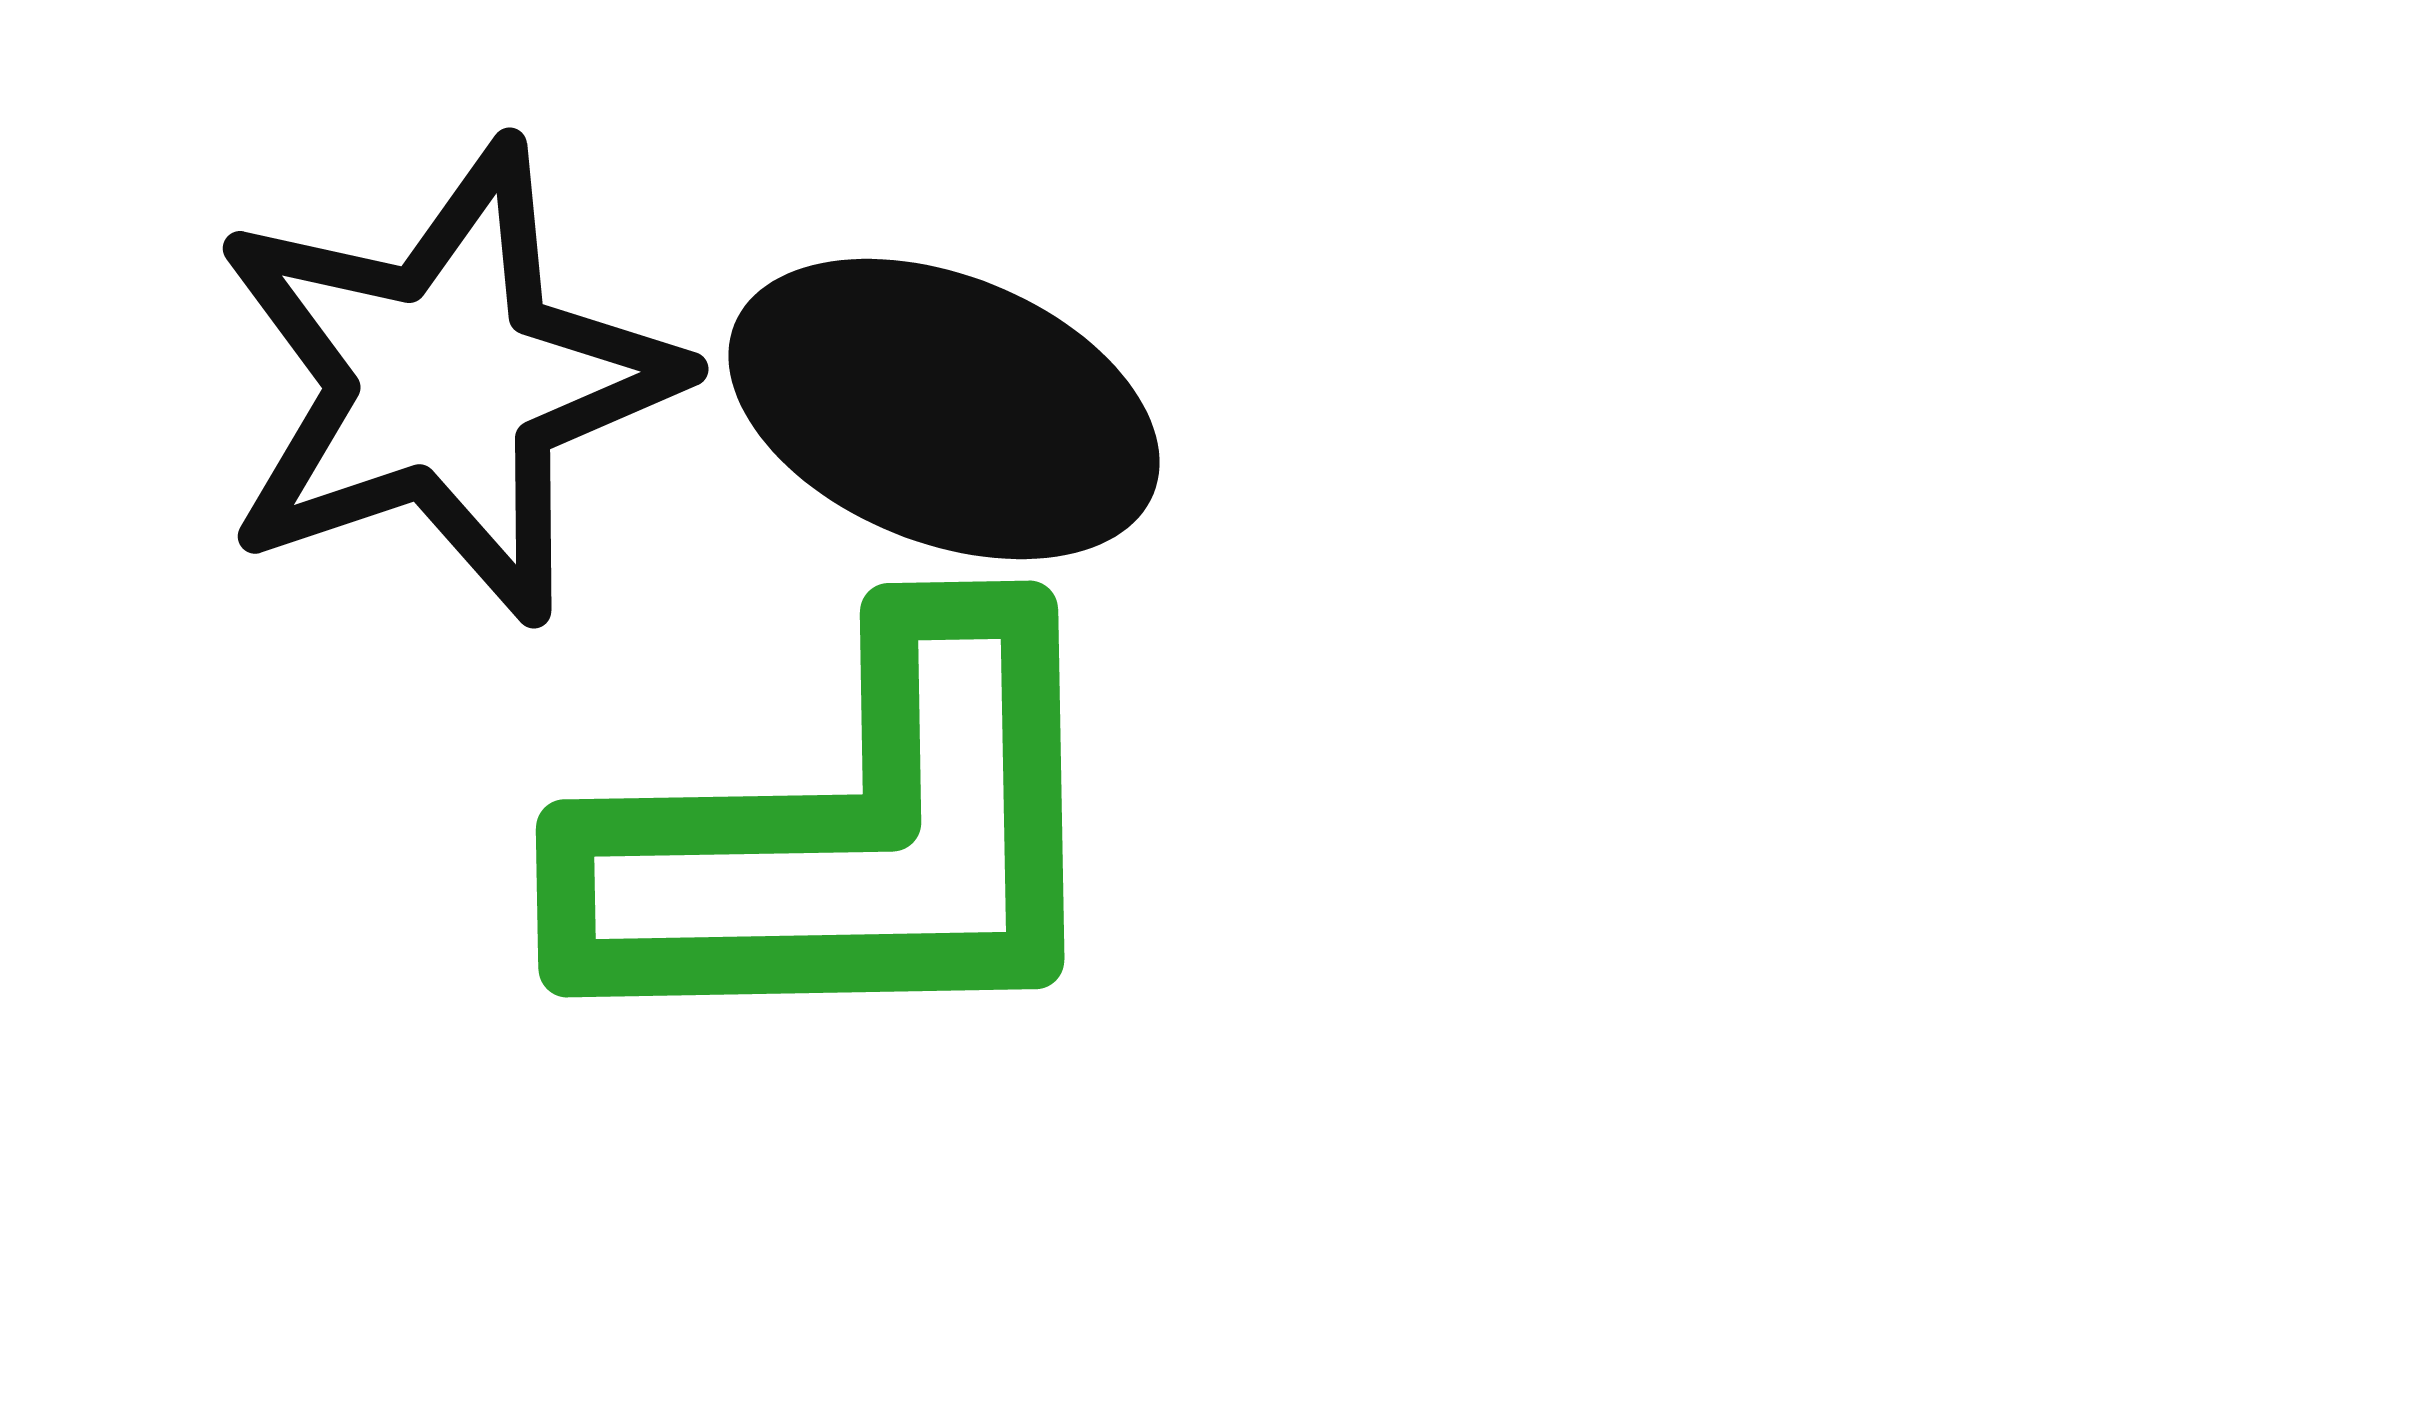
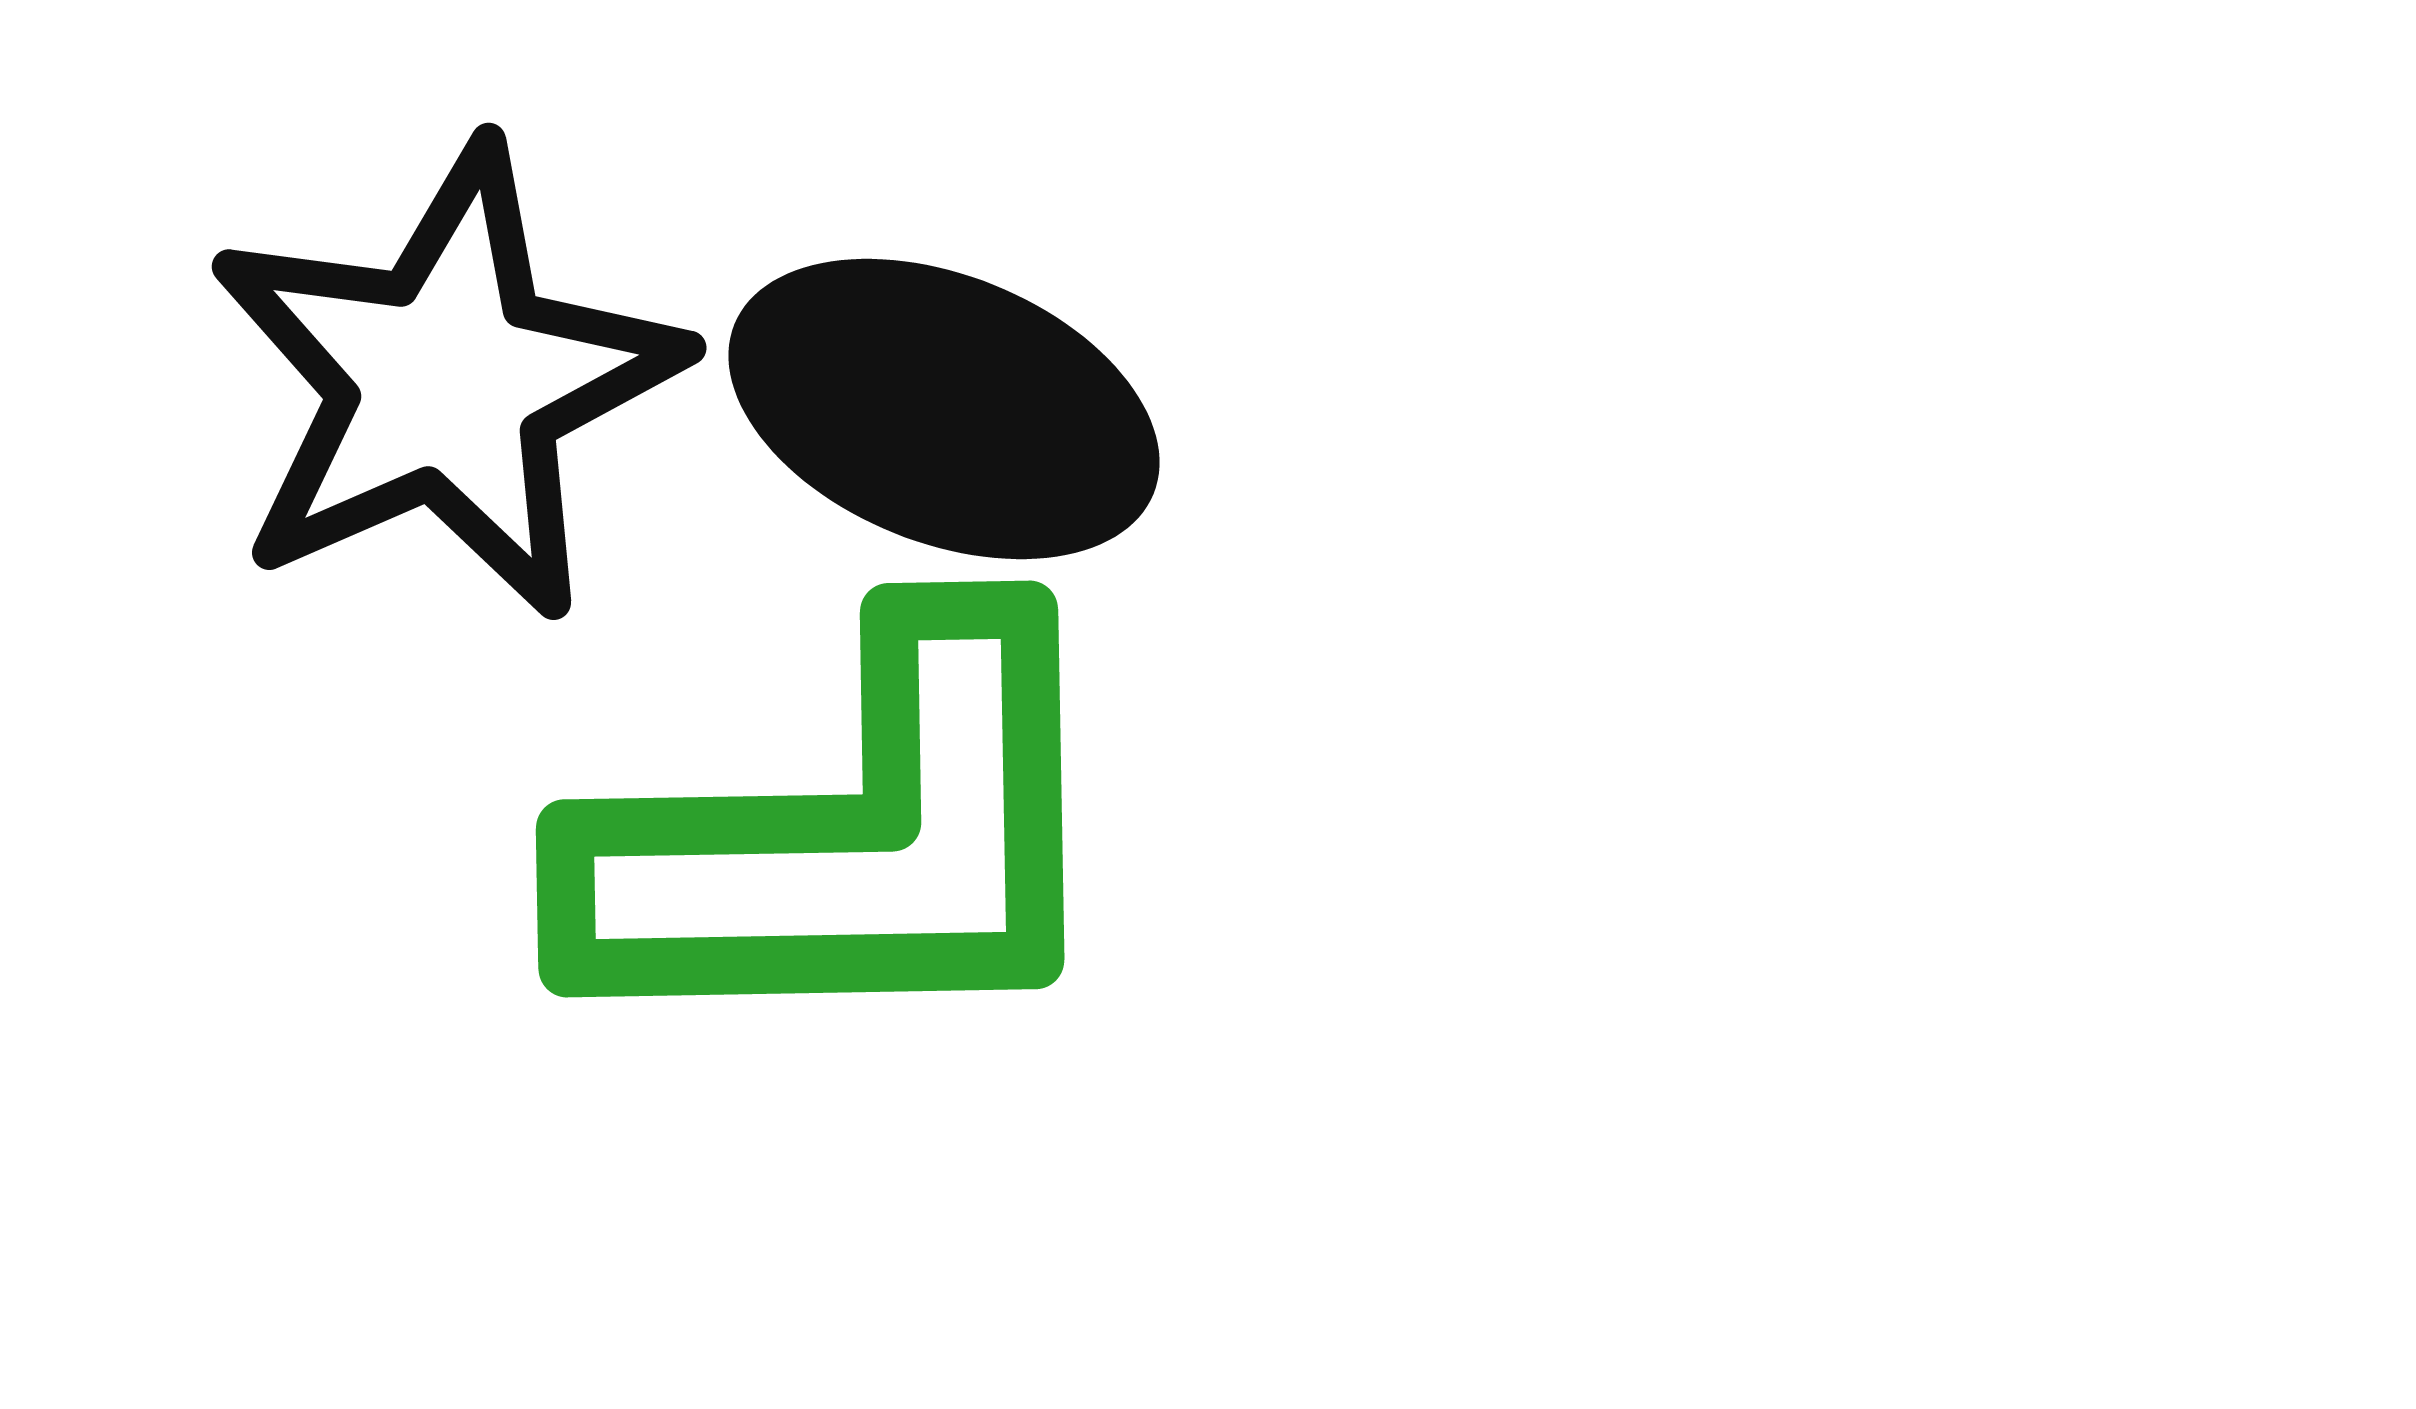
black star: rotated 5 degrees counterclockwise
